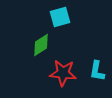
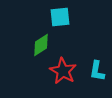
cyan square: rotated 10 degrees clockwise
red star: moved 2 px up; rotated 24 degrees clockwise
